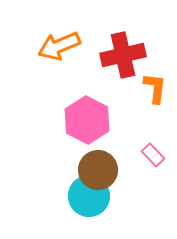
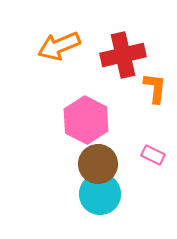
pink hexagon: moved 1 px left
pink rectangle: rotated 20 degrees counterclockwise
brown circle: moved 6 px up
cyan circle: moved 11 px right, 2 px up
